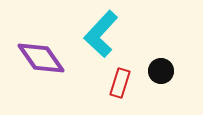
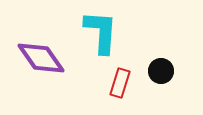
cyan L-shape: moved 2 px up; rotated 141 degrees clockwise
